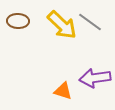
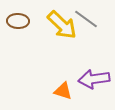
gray line: moved 4 px left, 3 px up
purple arrow: moved 1 px left, 1 px down
